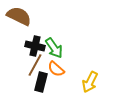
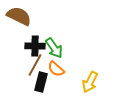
black cross: rotated 12 degrees counterclockwise
